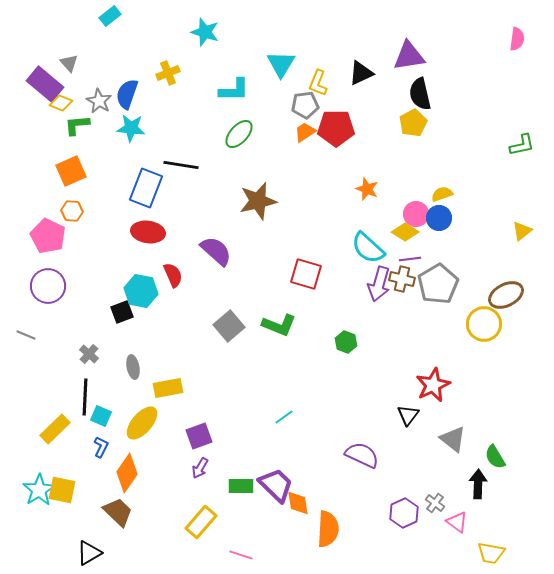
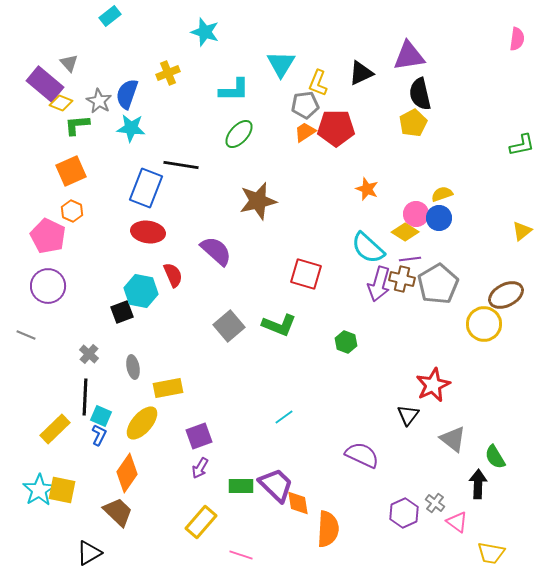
orange hexagon at (72, 211): rotated 20 degrees clockwise
blue L-shape at (101, 447): moved 2 px left, 12 px up
